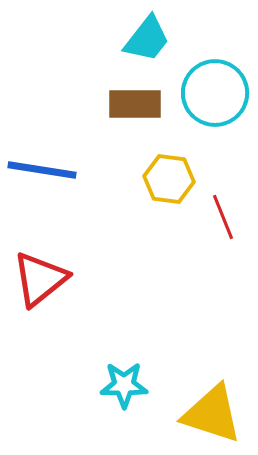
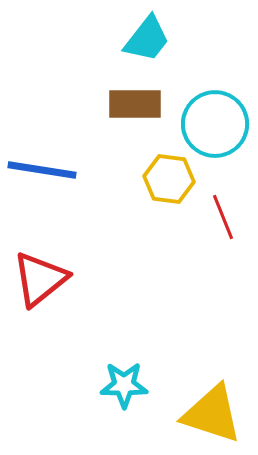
cyan circle: moved 31 px down
